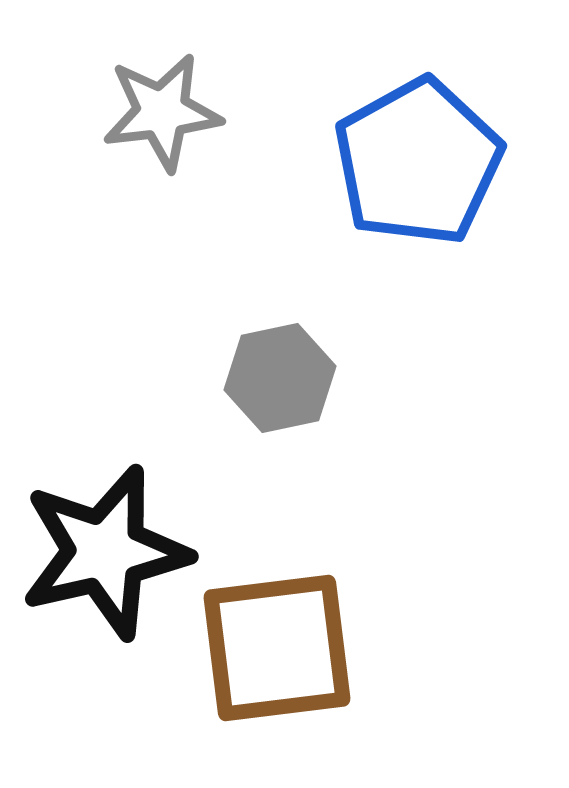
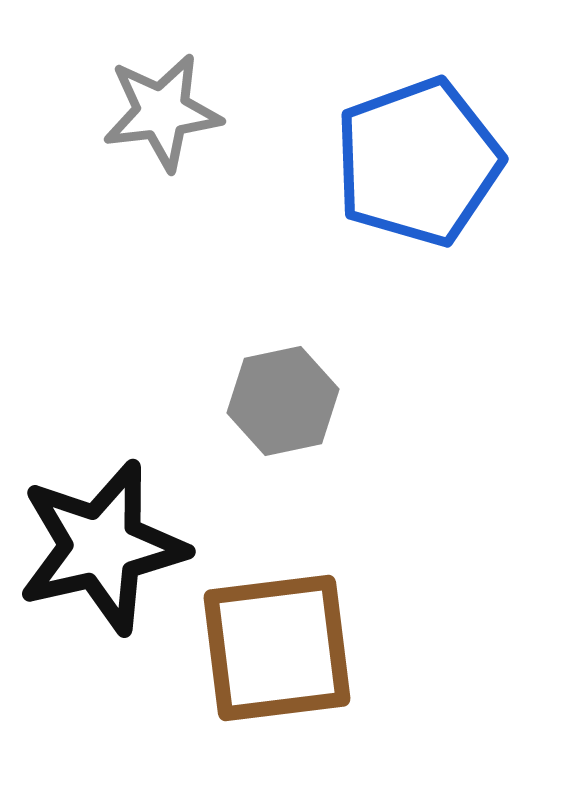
blue pentagon: rotated 9 degrees clockwise
gray hexagon: moved 3 px right, 23 px down
black star: moved 3 px left, 5 px up
